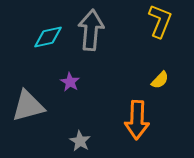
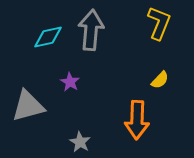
yellow L-shape: moved 1 px left, 2 px down
gray star: moved 1 px down
